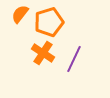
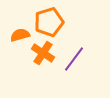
orange semicircle: moved 21 px down; rotated 36 degrees clockwise
purple line: rotated 12 degrees clockwise
